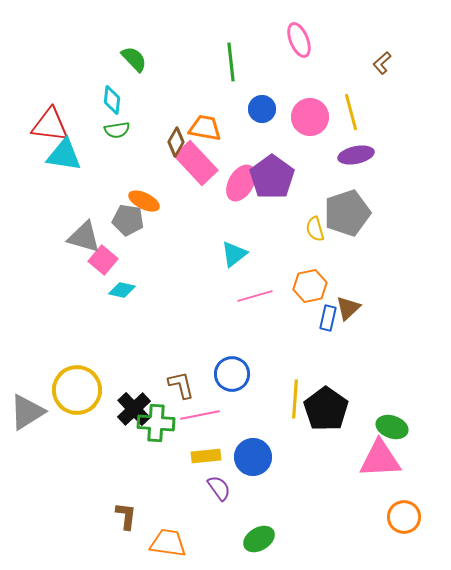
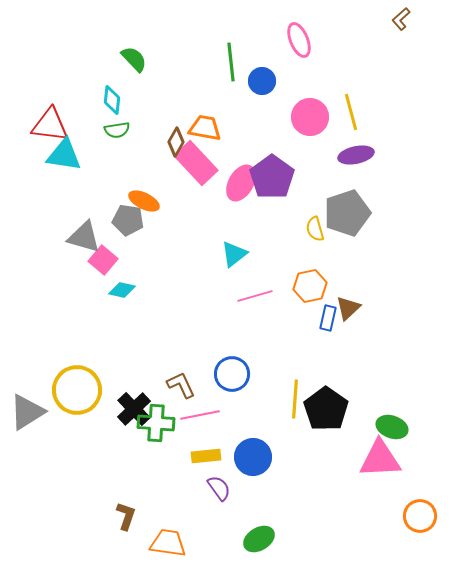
brown L-shape at (382, 63): moved 19 px right, 44 px up
blue circle at (262, 109): moved 28 px up
brown L-shape at (181, 385): rotated 12 degrees counterclockwise
brown L-shape at (126, 516): rotated 12 degrees clockwise
orange circle at (404, 517): moved 16 px right, 1 px up
